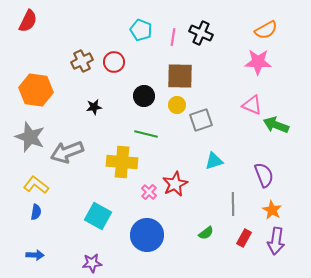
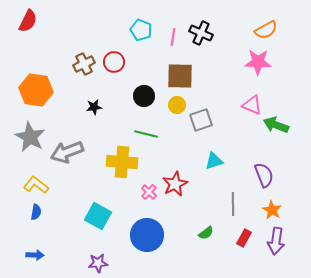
brown cross: moved 2 px right, 3 px down
gray star: rotated 8 degrees clockwise
purple star: moved 6 px right
